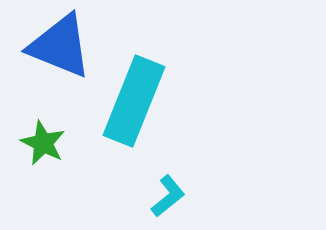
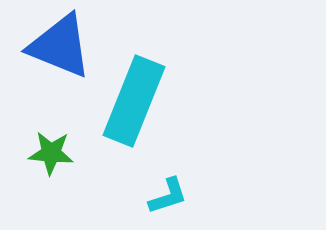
green star: moved 8 px right, 10 px down; rotated 21 degrees counterclockwise
cyan L-shape: rotated 21 degrees clockwise
